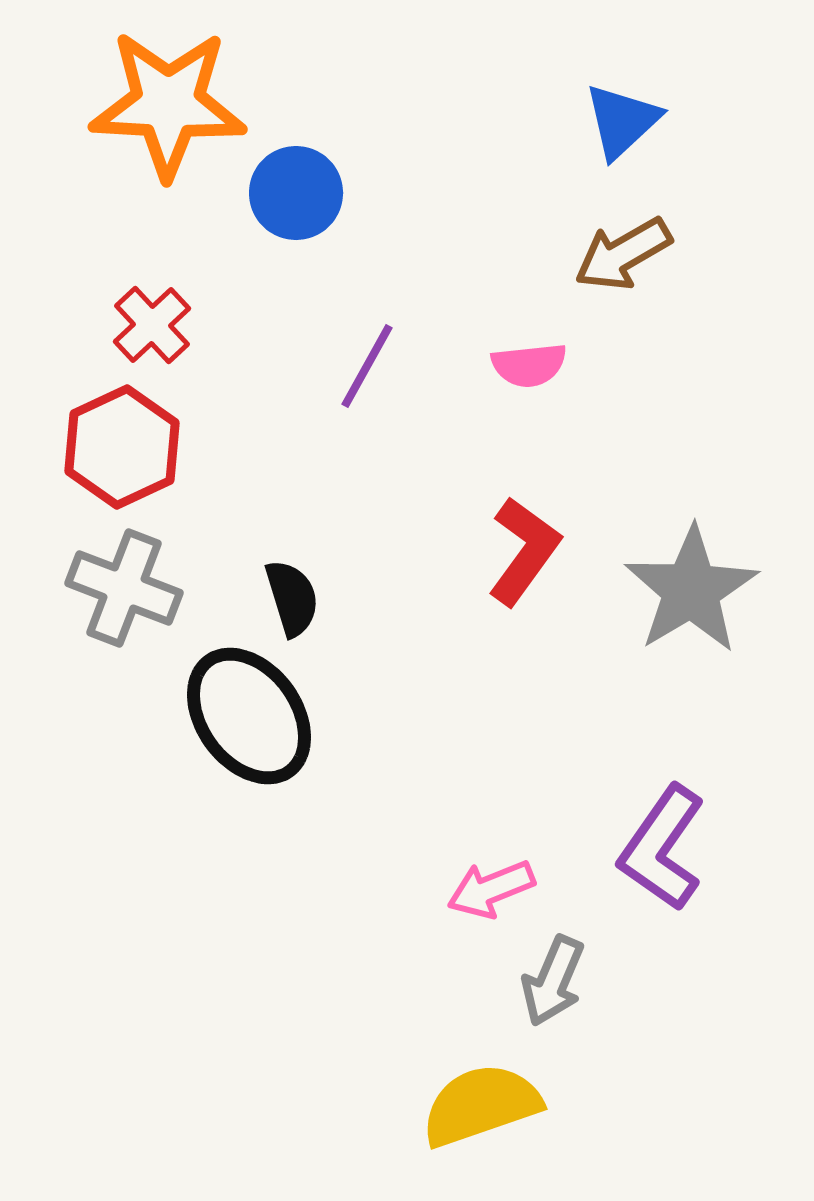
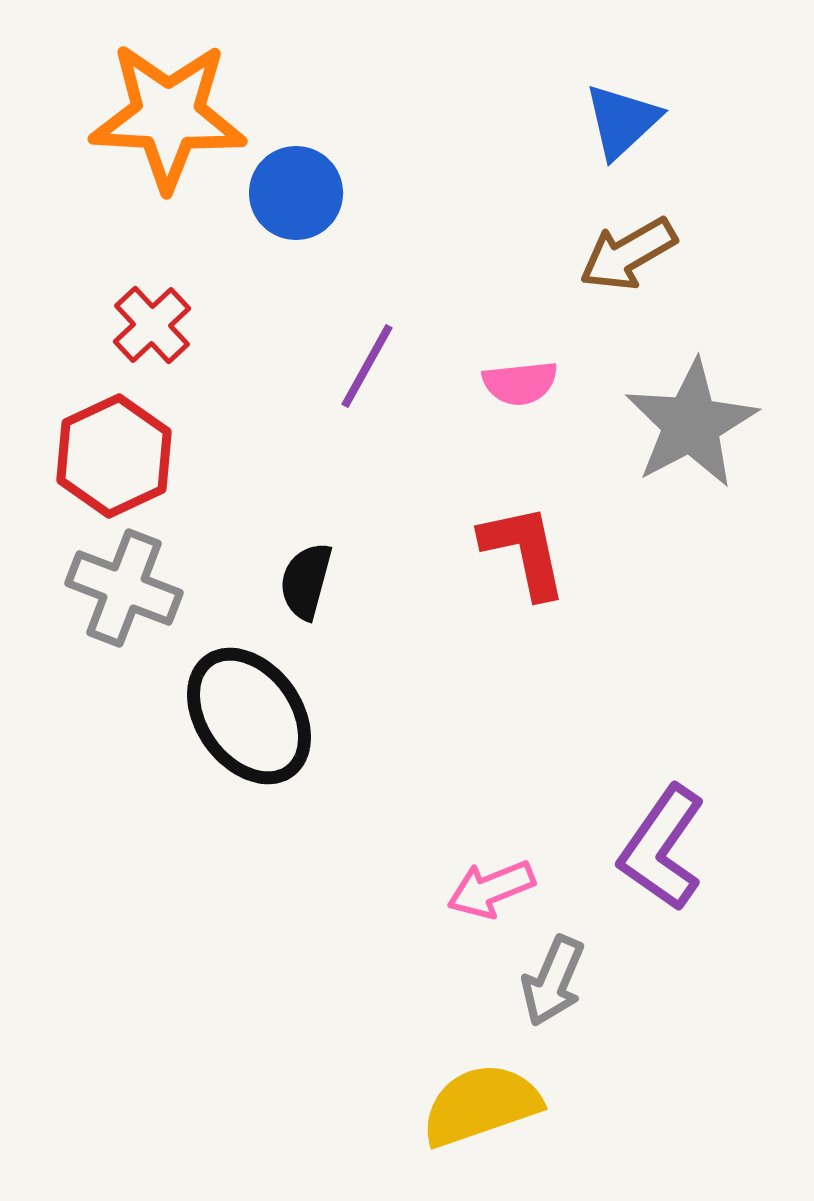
orange star: moved 12 px down
brown arrow: moved 5 px right
pink semicircle: moved 9 px left, 18 px down
red hexagon: moved 8 px left, 9 px down
red L-shape: rotated 48 degrees counterclockwise
gray star: moved 166 px up; rotated 3 degrees clockwise
black semicircle: moved 14 px right, 17 px up; rotated 148 degrees counterclockwise
